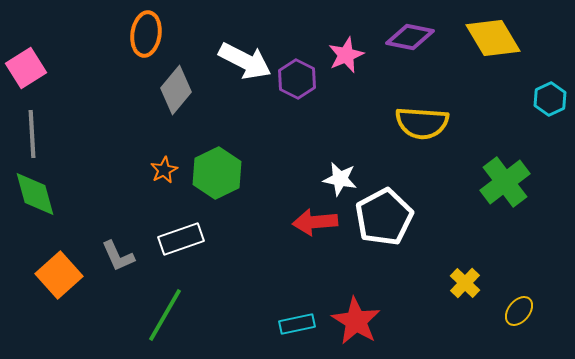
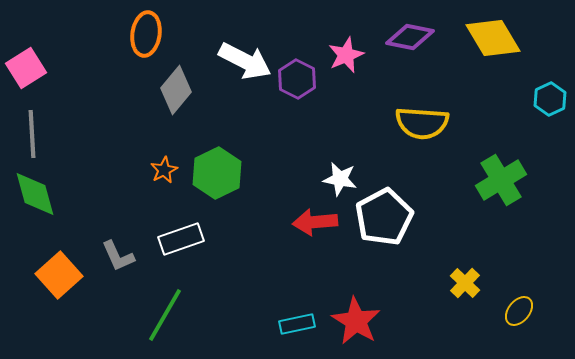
green cross: moved 4 px left, 2 px up; rotated 6 degrees clockwise
